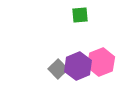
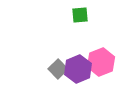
purple hexagon: moved 3 px down
